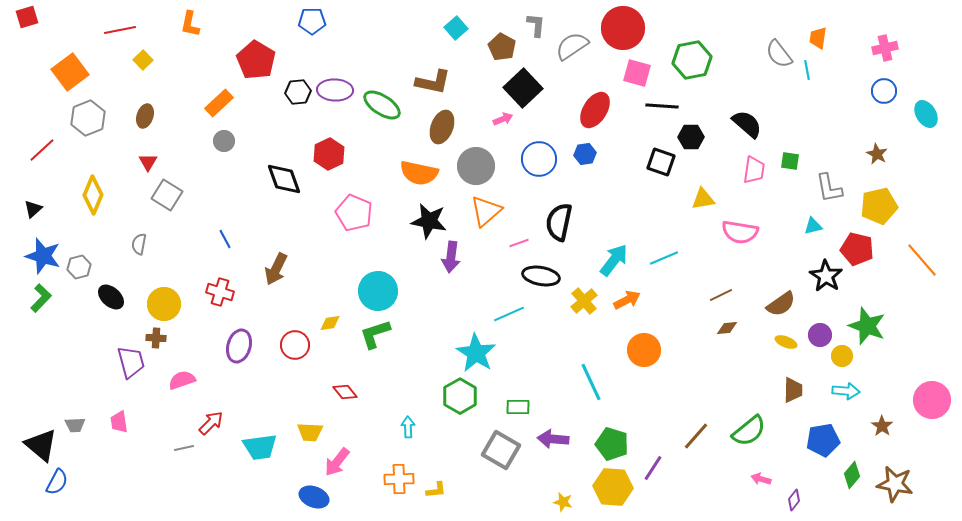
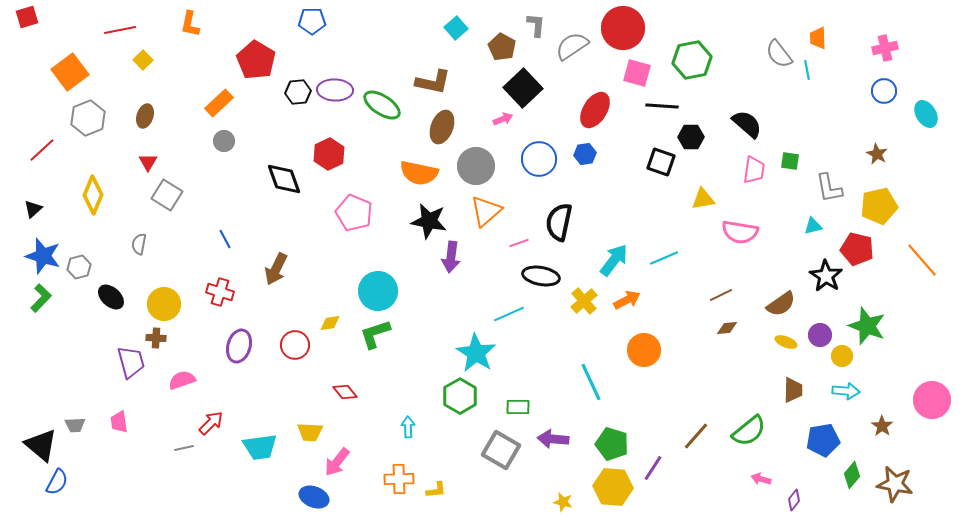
orange trapezoid at (818, 38): rotated 10 degrees counterclockwise
